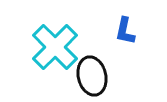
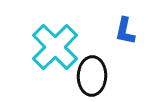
black ellipse: rotated 15 degrees clockwise
